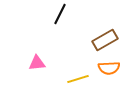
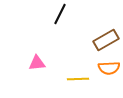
brown rectangle: moved 1 px right
yellow line: rotated 15 degrees clockwise
